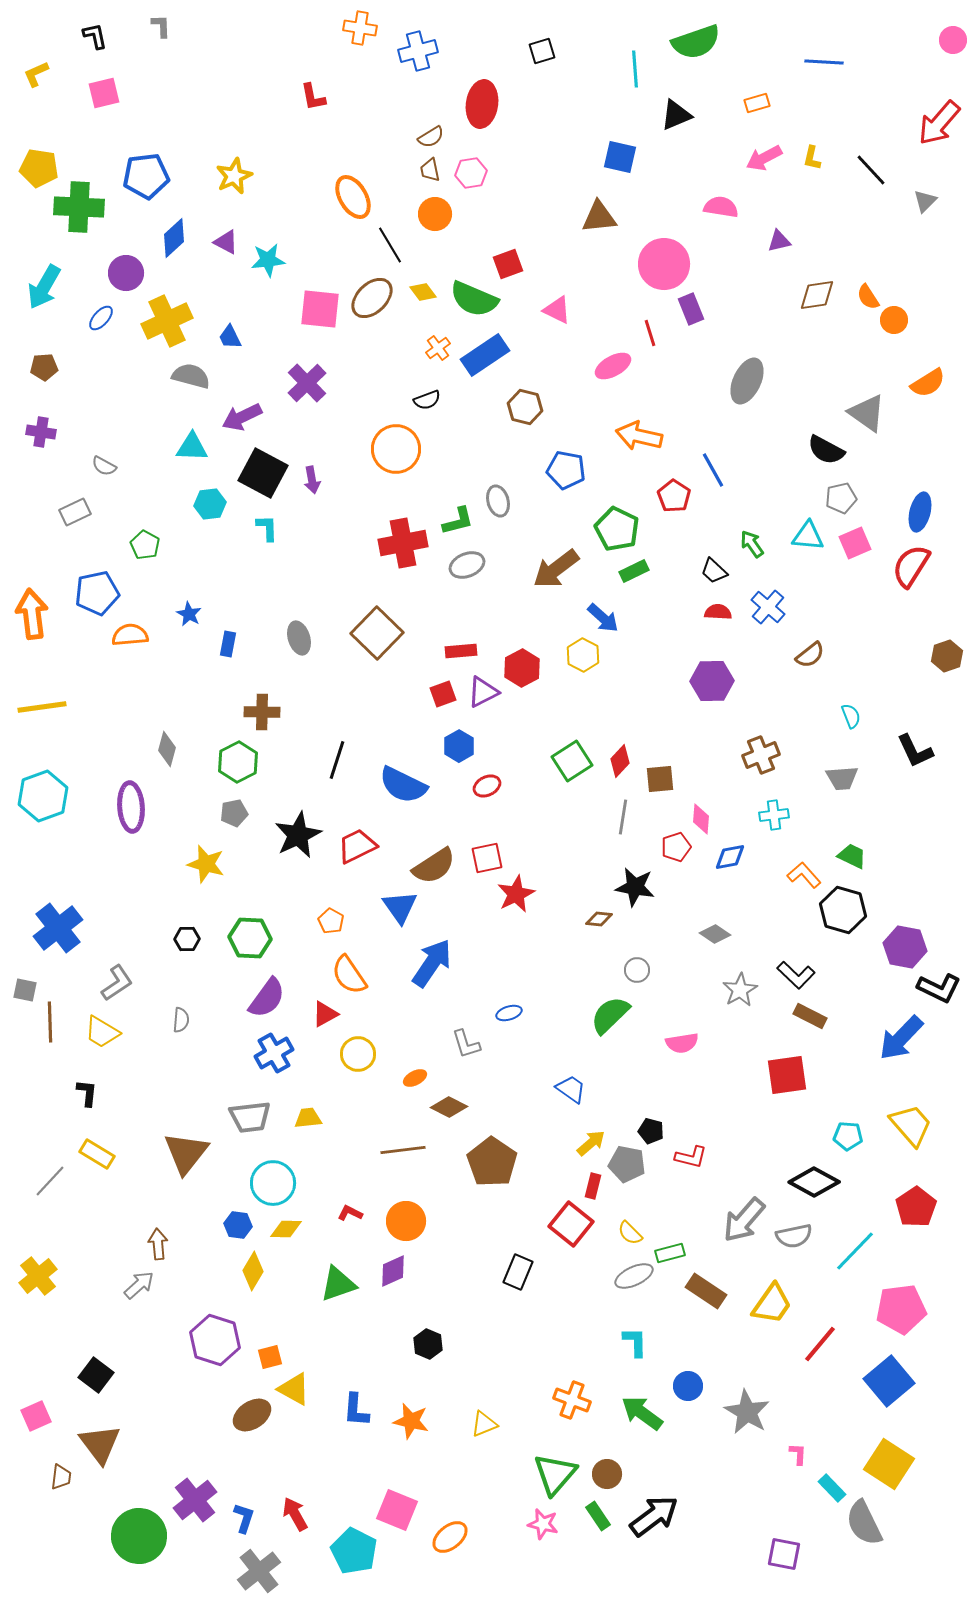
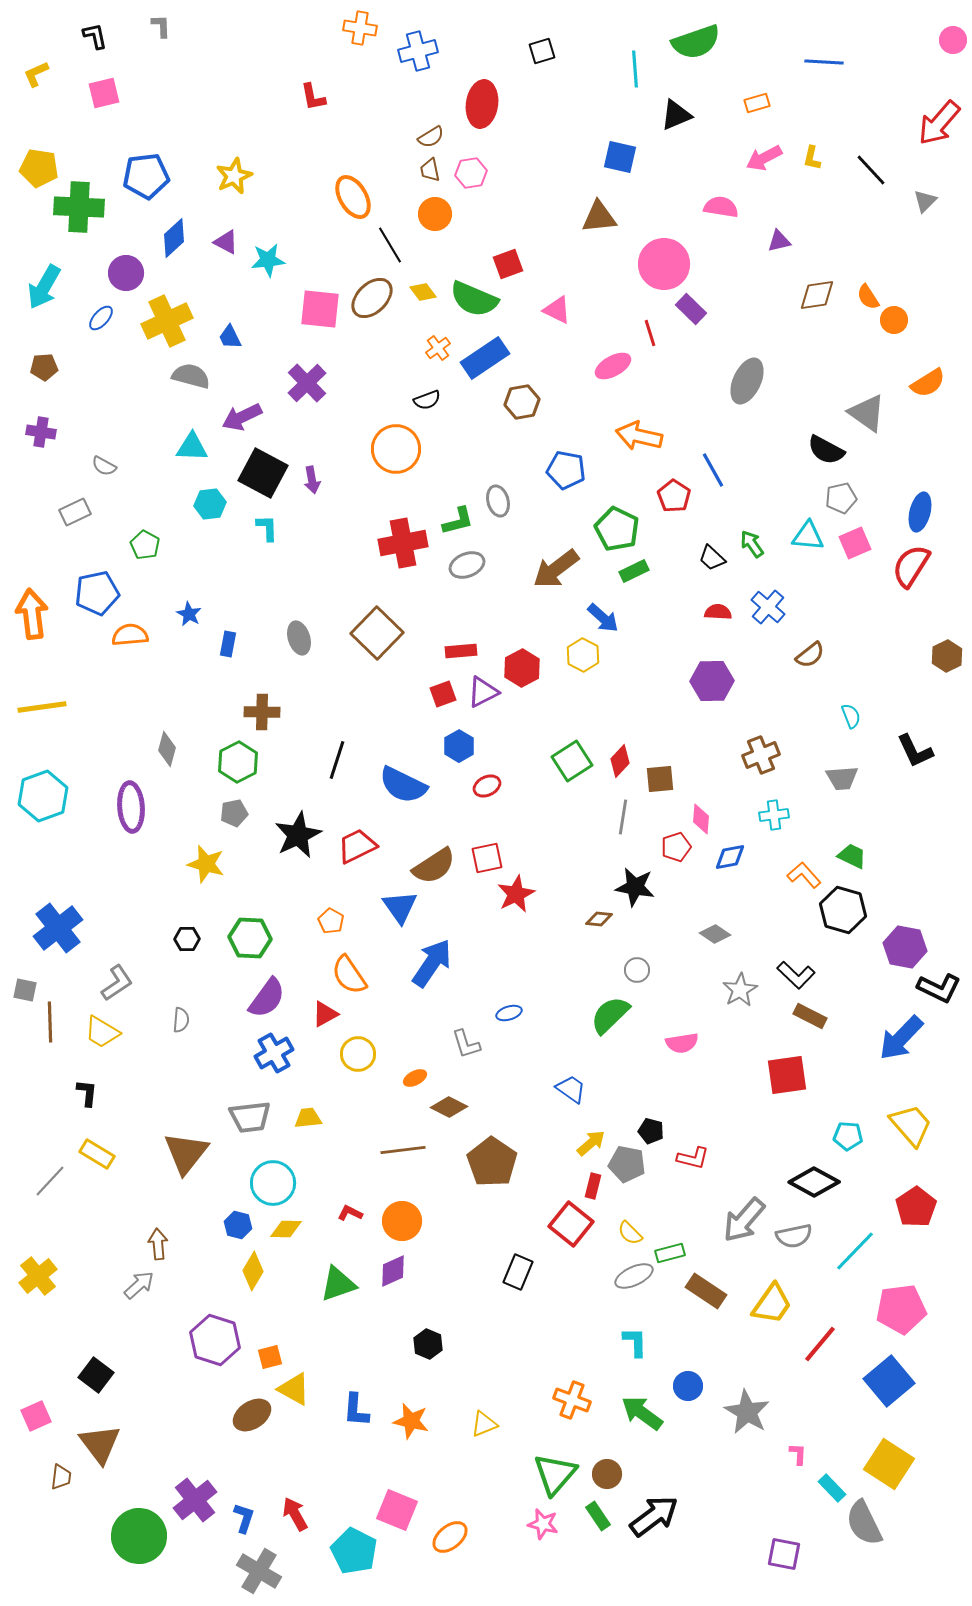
purple rectangle at (691, 309): rotated 24 degrees counterclockwise
blue rectangle at (485, 355): moved 3 px down
brown hexagon at (525, 407): moved 3 px left, 5 px up; rotated 24 degrees counterclockwise
black trapezoid at (714, 571): moved 2 px left, 13 px up
brown hexagon at (947, 656): rotated 8 degrees counterclockwise
red L-shape at (691, 1157): moved 2 px right, 1 px down
orange circle at (406, 1221): moved 4 px left
blue hexagon at (238, 1225): rotated 8 degrees clockwise
gray cross at (259, 1571): rotated 21 degrees counterclockwise
